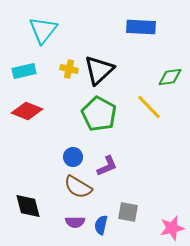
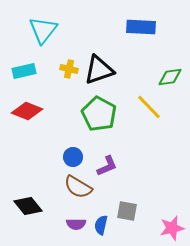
black triangle: rotated 24 degrees clockwise
black diamond: rotated 24 degrees counterclockwise
gray square: moved 1 px left, 1 px up
purple semicircle: moved 1 px right, 2 px down
